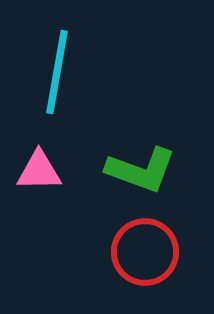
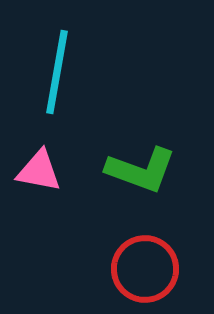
pink triangle: rotated 12 degrees clockwise
red circle: moved 17 px down
